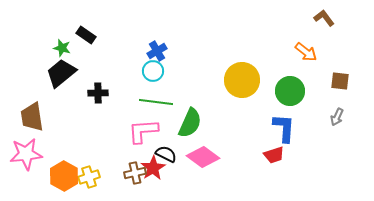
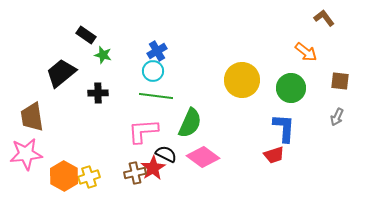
green star: moved 41 px right, 7 px down
green circle: moved 1 px right, 3 px up
green line: moved 6 px up
